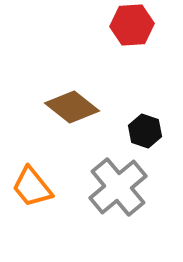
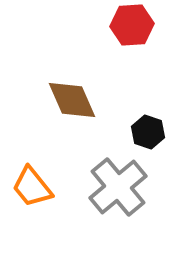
brown diamond: moved 7 px up; rotated 28 degrees clockwise
black hexagon: moved 3 px right, 1 px down
